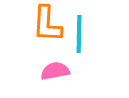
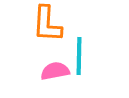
cyan line: moved 22 px down
